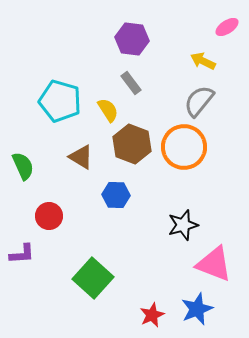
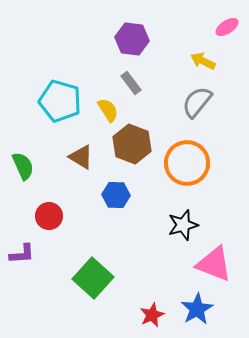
gray semicircle: moved 2 px left, 1 px down
orange circle: moved 3 px right, 16 px down
blue star: rotated 8 degrees counterclockwise
